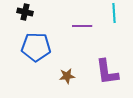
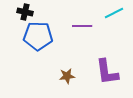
cyan line: rotated 66 degrees clockwise
blue pentagon: moved 2 px right, 11 px up
